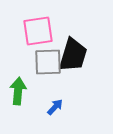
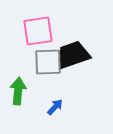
black trapezoid: rotated 126 degrees counterclockwise
